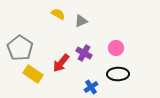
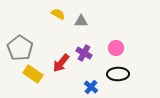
gray triangle: rotated 24 degrees clockwise
blue cross: rotated 16 degrees counterclockwise
